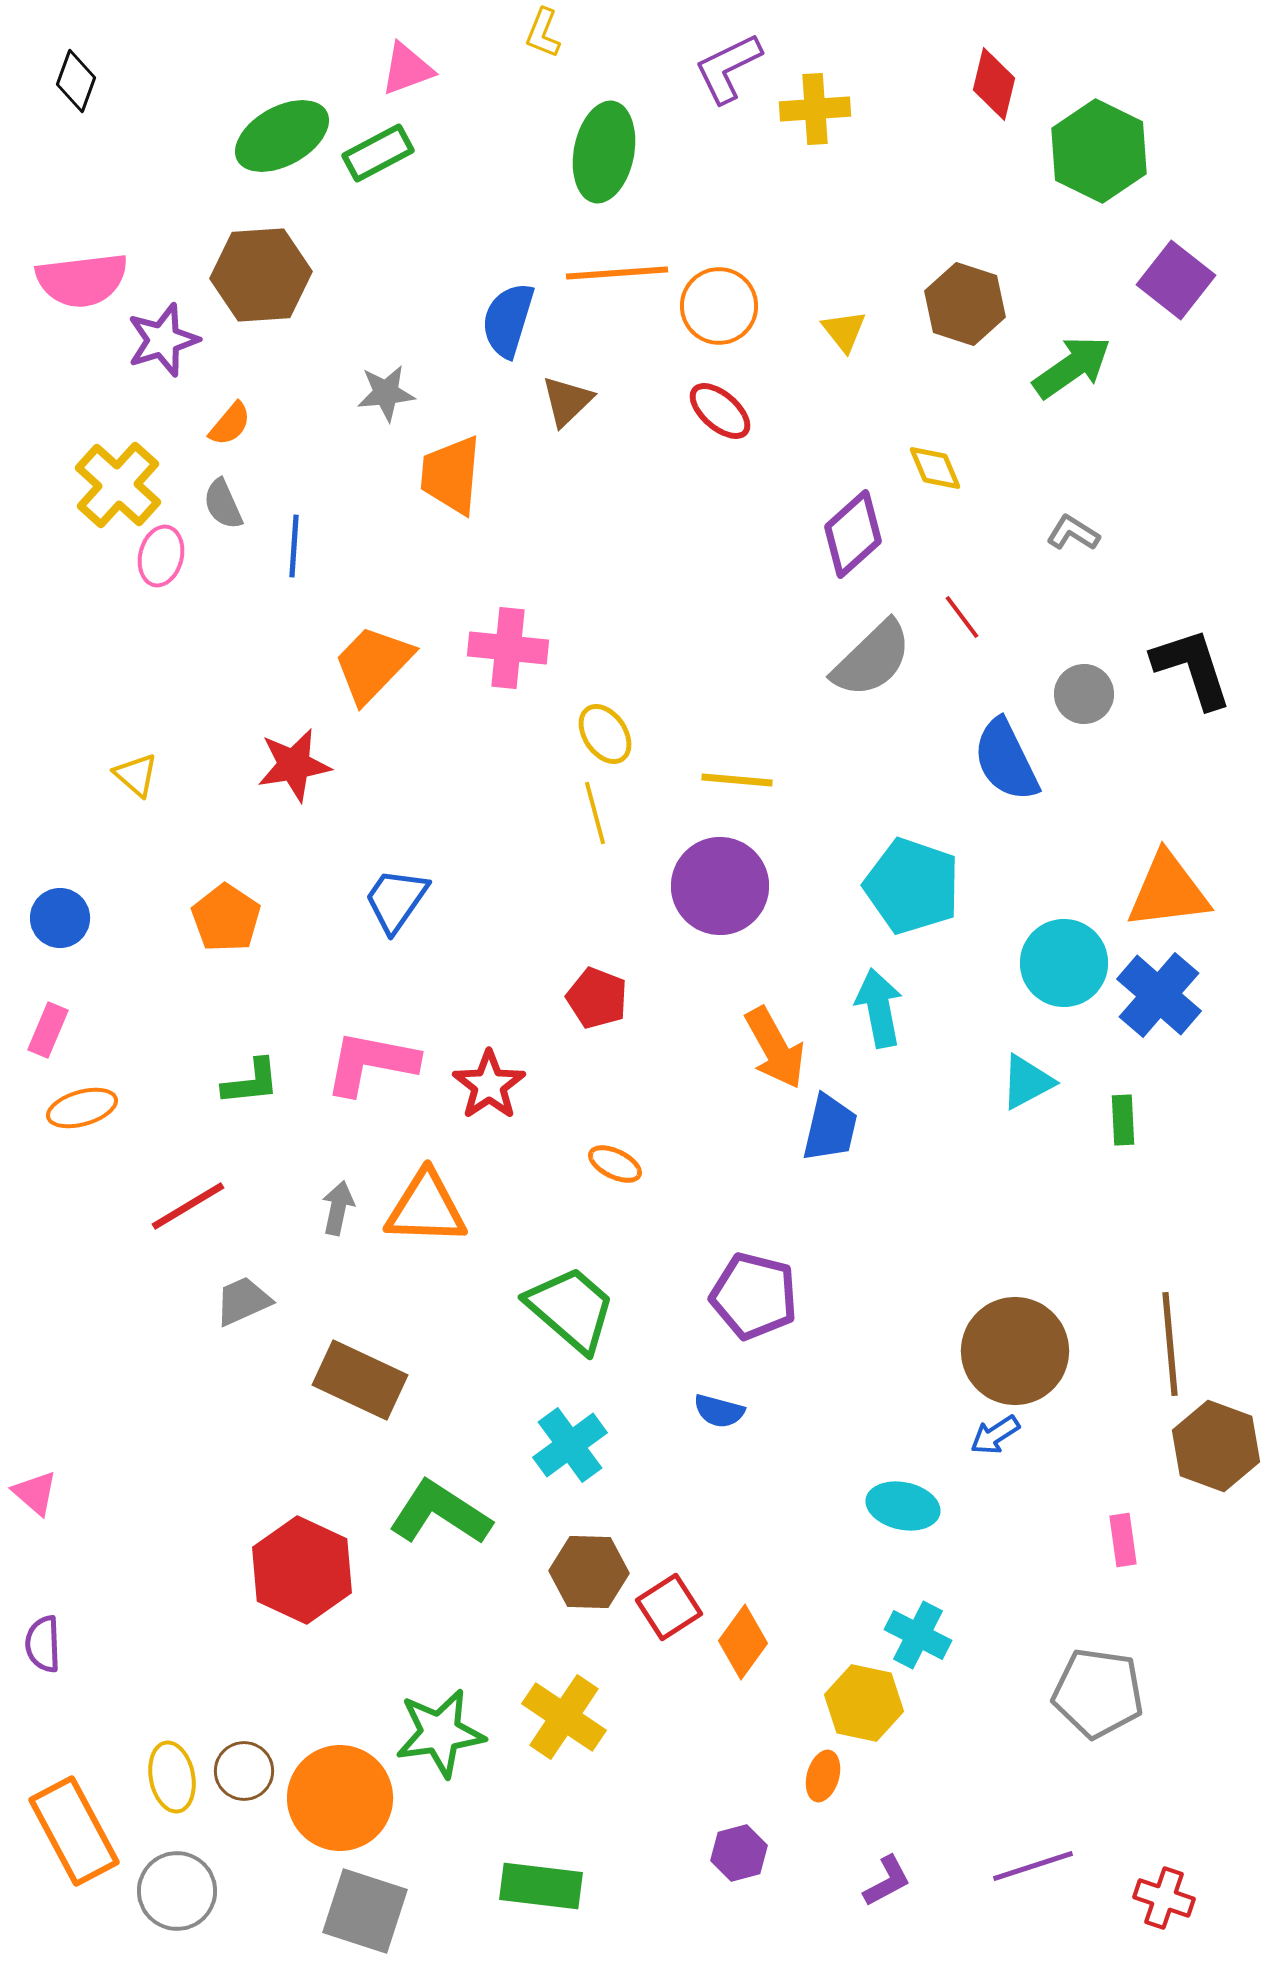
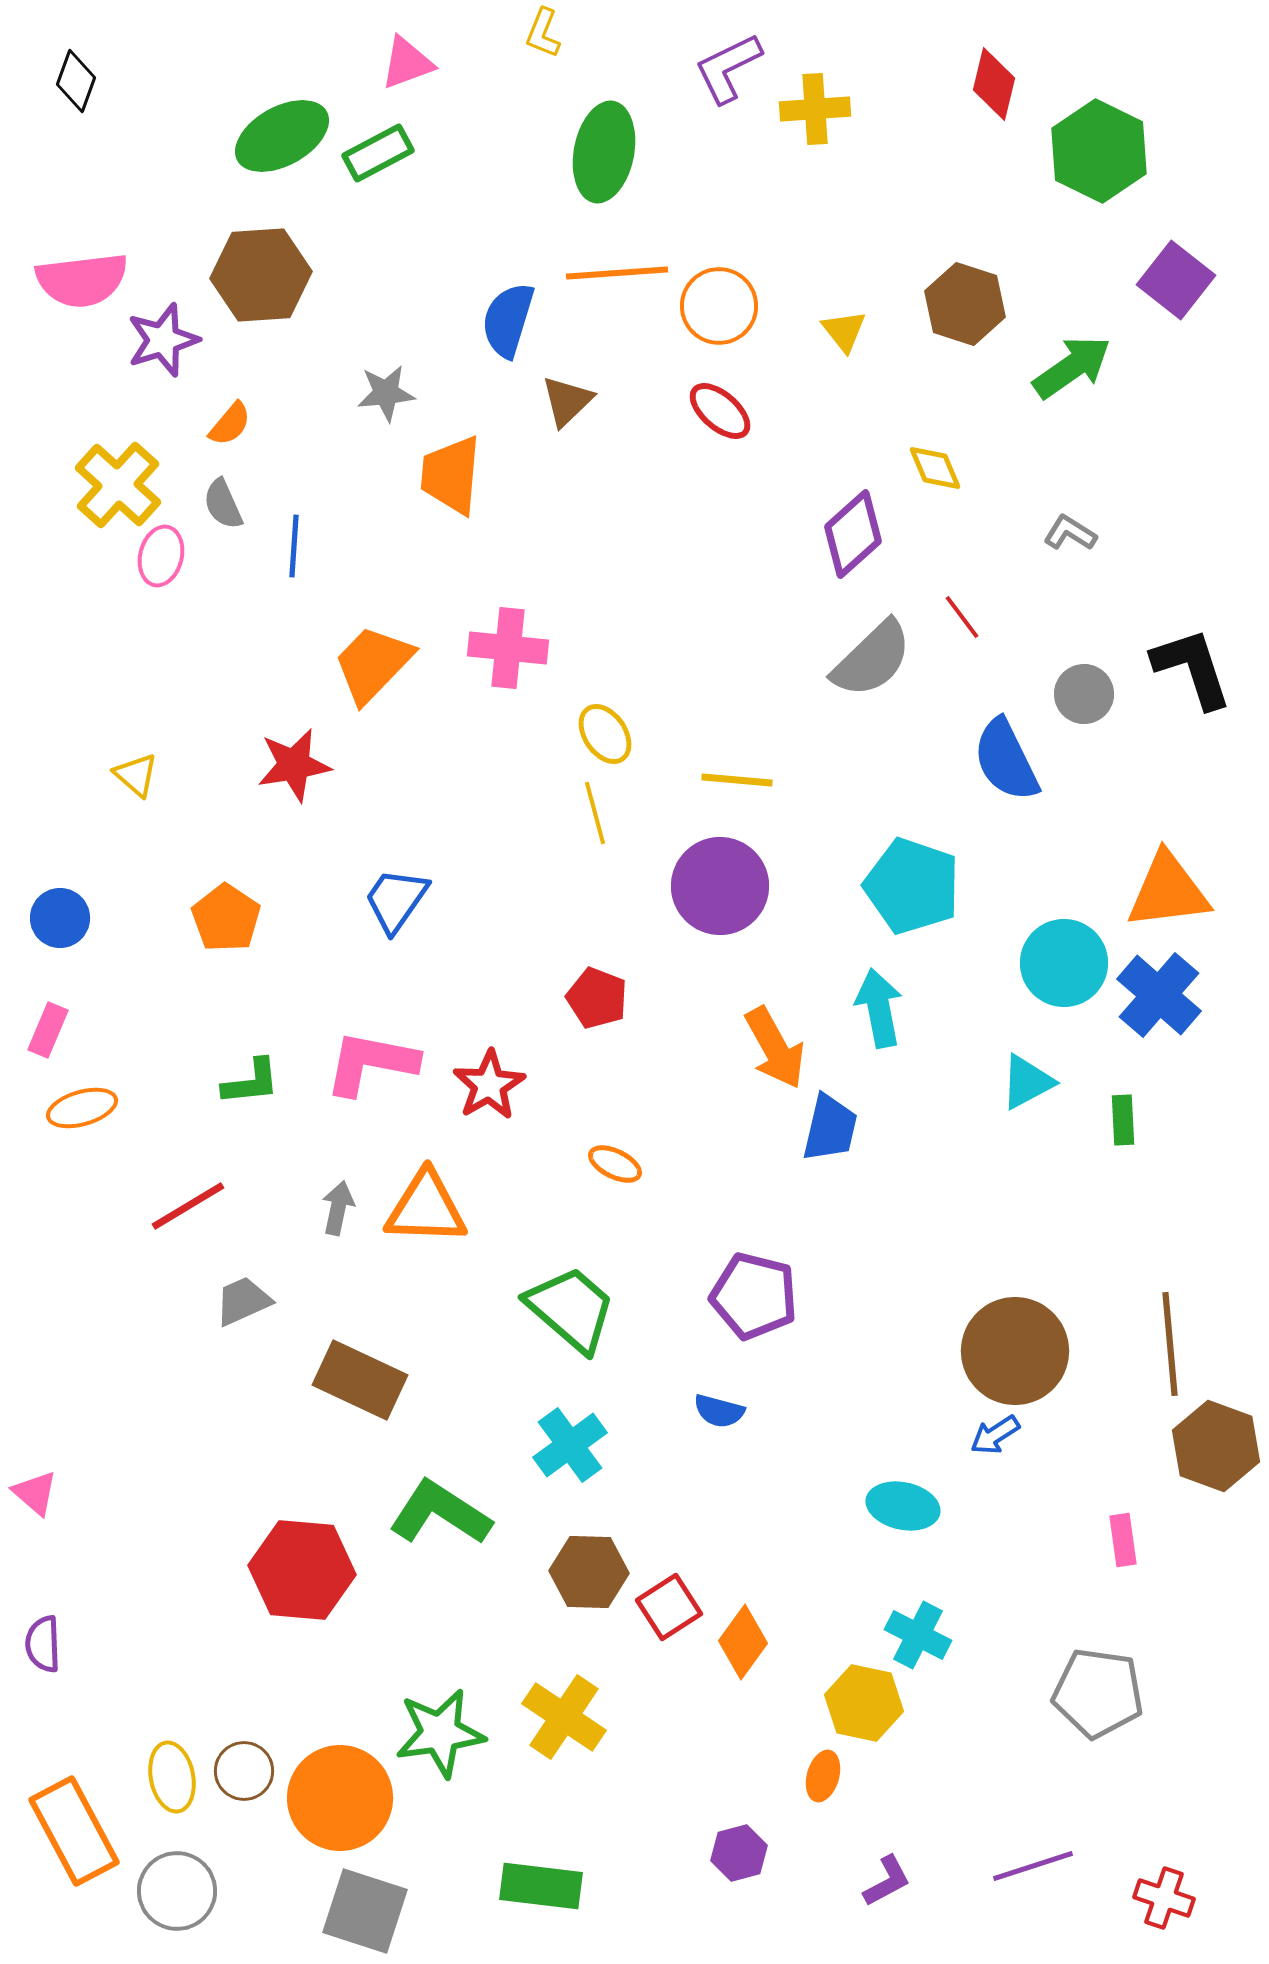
pink triangle at (407, 69): moved 6 px up
gray L-shape at (1073, 533): moved 3 px left
red star at (489, 1085): rotated 4 degrees clockwise
red hexagon at (302, 1570): rotated 20 degrees counterclockwise
